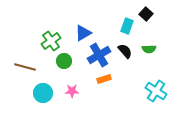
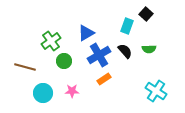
blue triangle: moved 3 px right
orange rectangle: rotated 16 degrees counterclockwise
